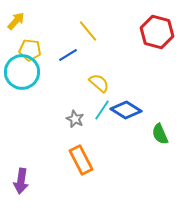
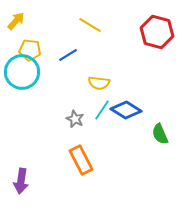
yellow line: moved 2 px right, 6 px up; rotated 20 degrees counterclockwise
yellow semicircle: rotated 145 degrees clockwise
